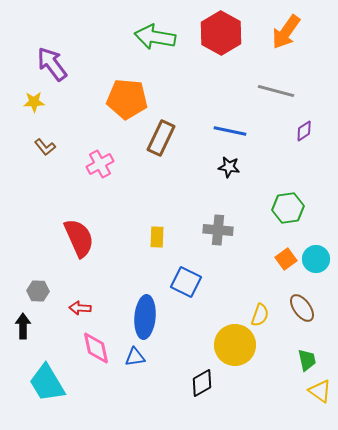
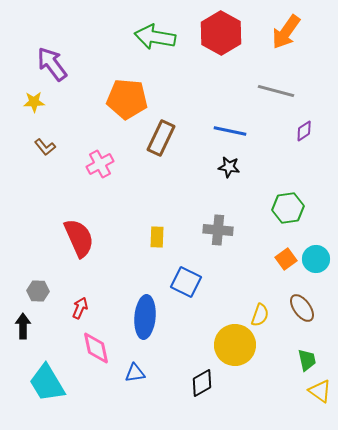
red arrow: rotated 110 degrees clockwise
blue triangle: moved 16 px down
